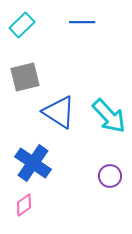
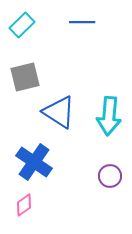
cyan arrow: rotated 48 degrees clockwise
blue cross: moved 1 px right, 1 px up
